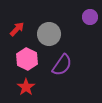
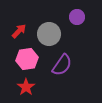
purple circle: moved 13 px left
red arrow: moved 2 px right, 2 px down
pink hexagon: rotated 25 degrees clockwise
